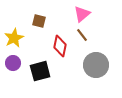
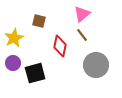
black square: moved 5 px left, 2 px down
